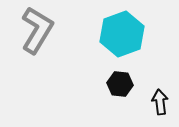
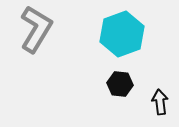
gray L-shape: moved 1 px left, 1 px up
